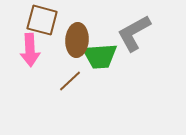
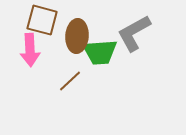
brown ellipse: moved 4 px up
green trapezoid: moved 4 px up
